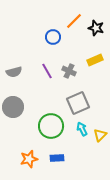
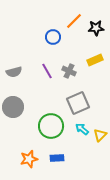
black star: rotated 21 degrees counterclockwise
cyan arrow: rotated 24 degrees counterclockwise
